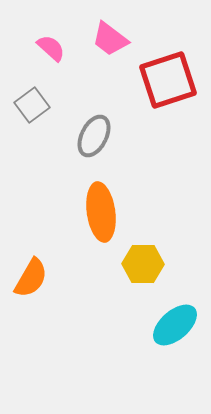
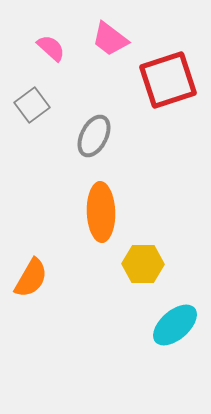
orange ellipse: rotated 6 degrees clockwise
